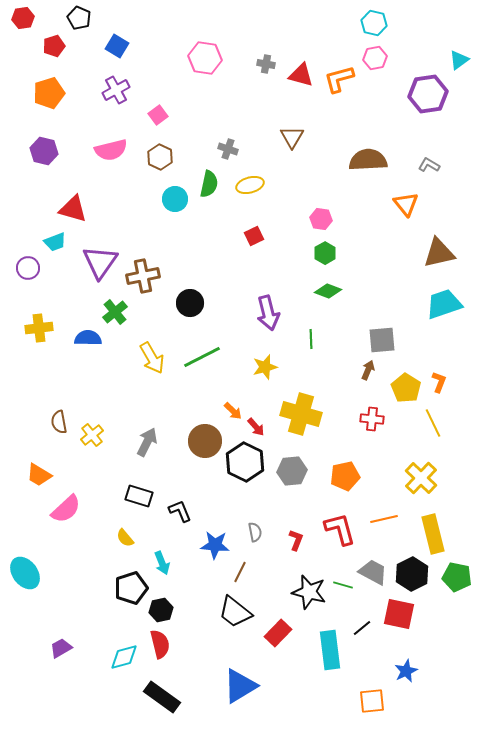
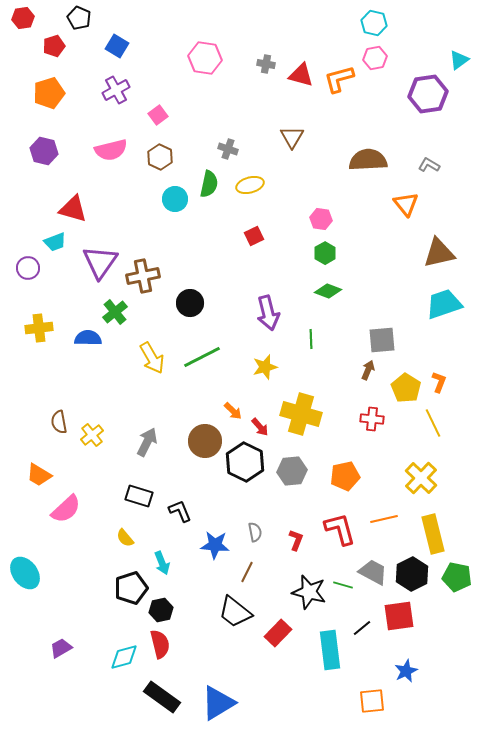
red arrow at (256, 427): moved 4 px right
brown line at (240, 572): moved 7 px right
red square at (399, 614): moved 2 px down; rotated 20 degrees counterclockwise
blue triangle at (240, 686): moved 22 px left, 17 px down
